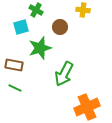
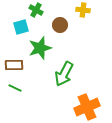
brown circle: moved 2 px up
brown rectangle: rotated 12 degrees counterclockwise
